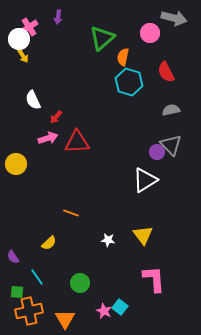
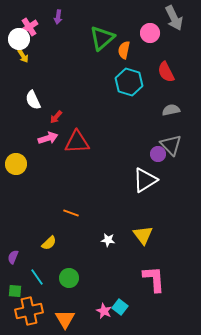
gray arrow: rotated 50 degrees clockwise
orange semicircle: moved 1 px right, 7 px up
purple circle: moved 1 px right, 2 px down
purple semicircle: rotated 56 degrees clockwise
green circle: moved 11 px left, 5 px up
green square: moved 2 px left, 1 px up
